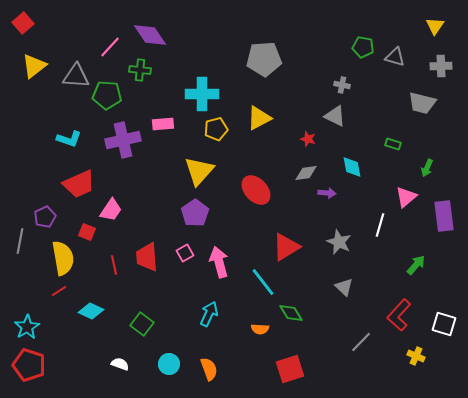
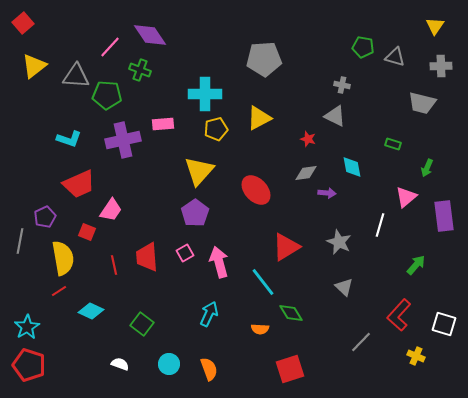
green cross at (140, 70): rotated 15 degrees clockwise
cyan cross at (202, 94): moved 3 px right
